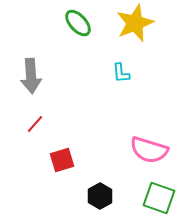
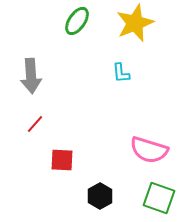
green ellipse: moved 1 px left, 2 px up; rotated 76 degrees clockwise
red square: rotated 20 degrees clockwise
